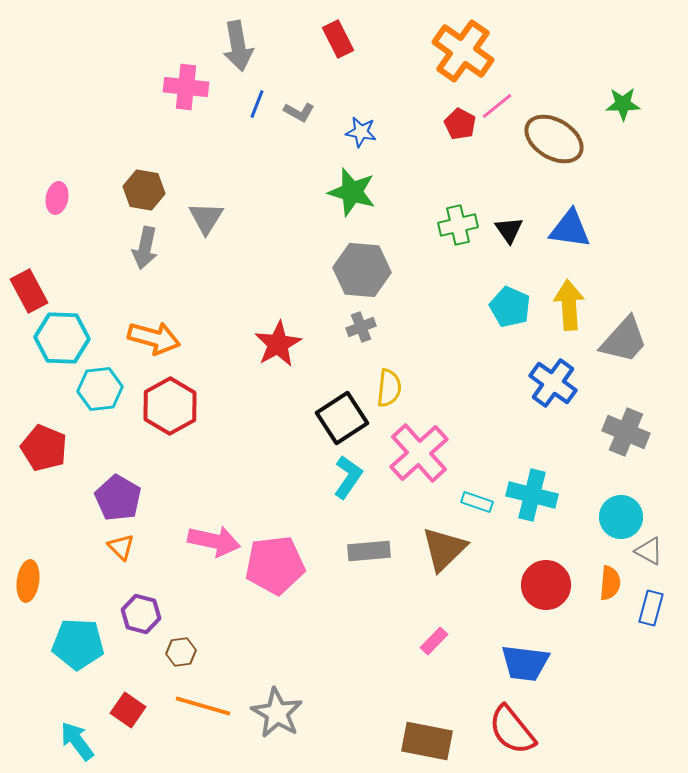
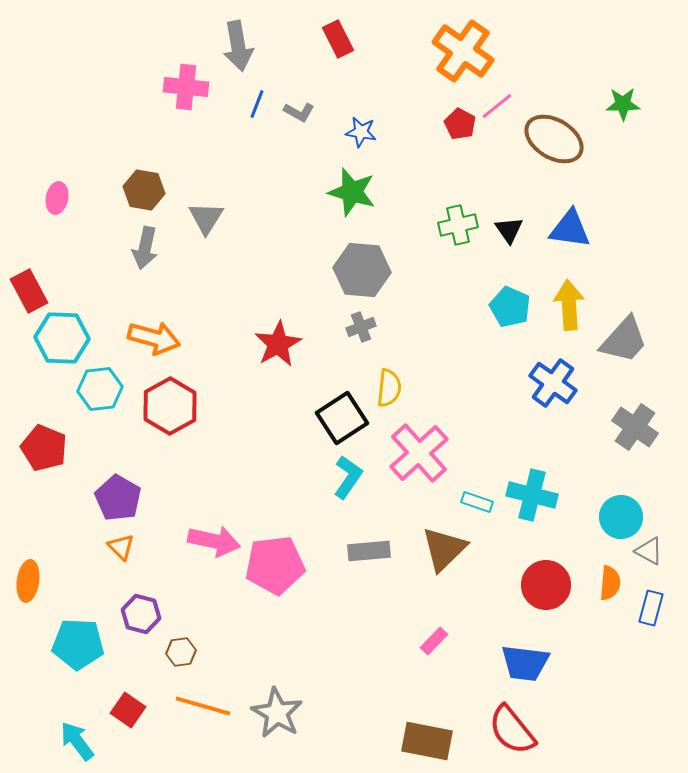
gray cross at (626, 432): moved 9 px right, 5 px up; rotated 12 degrees clockwise
